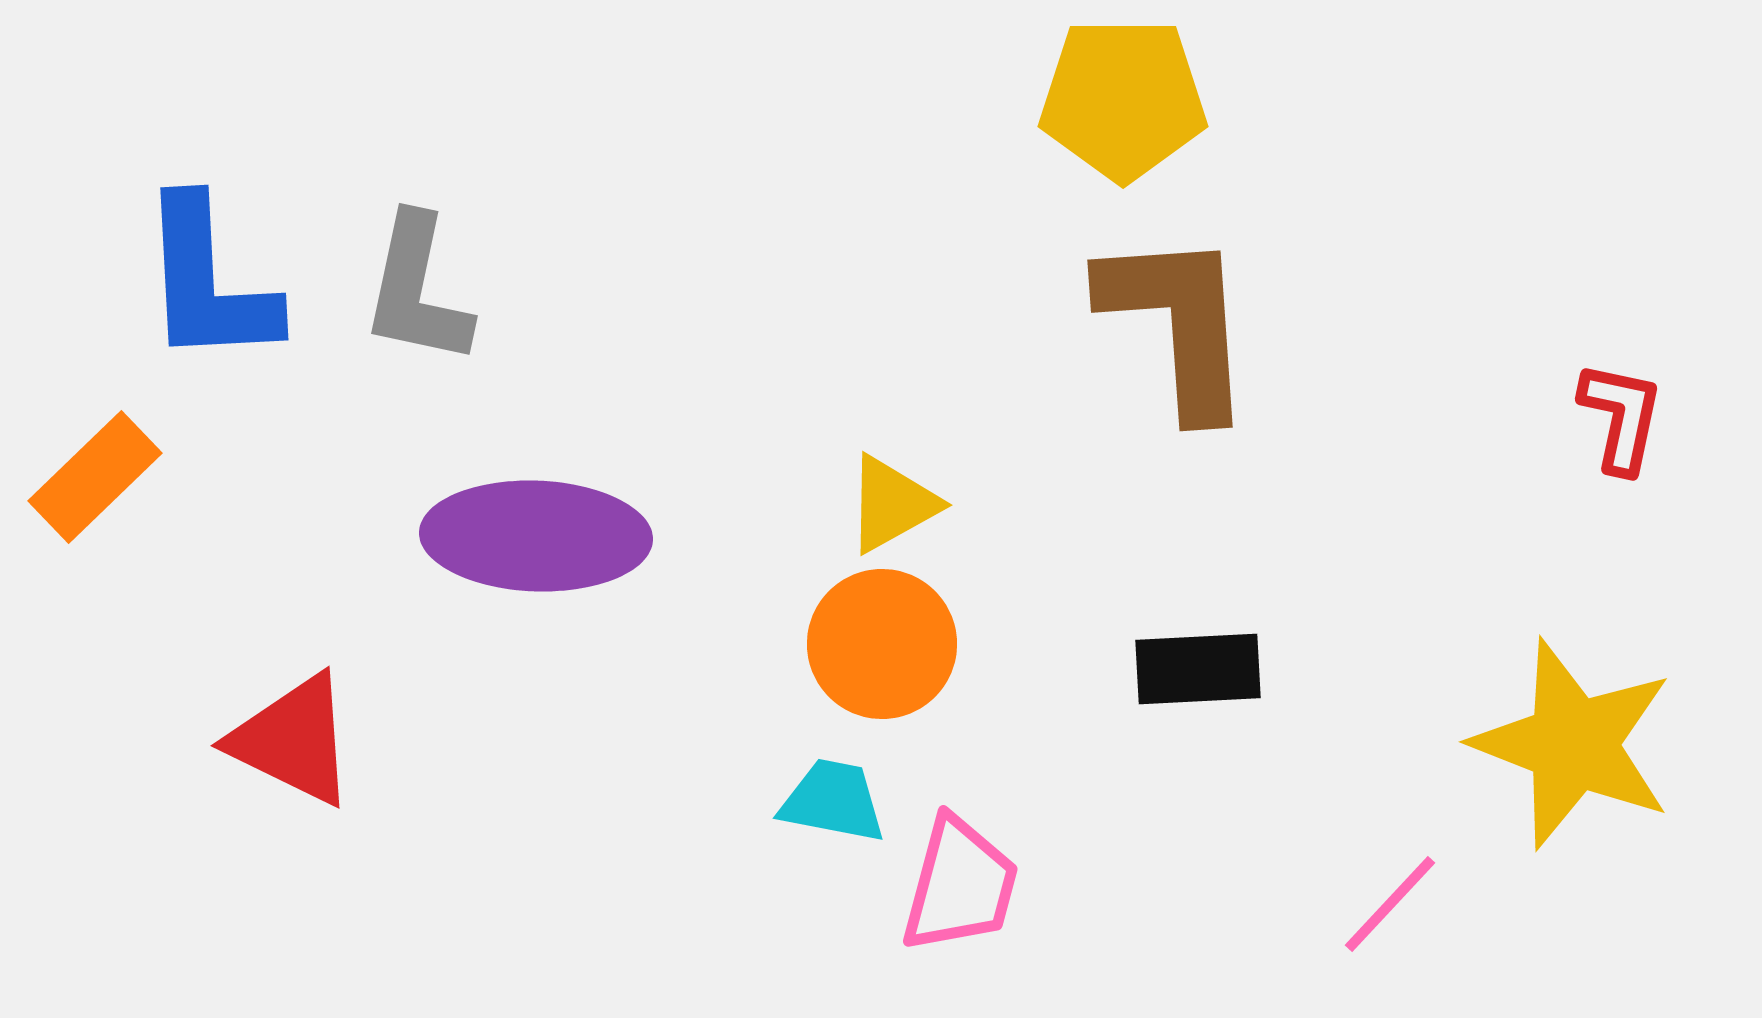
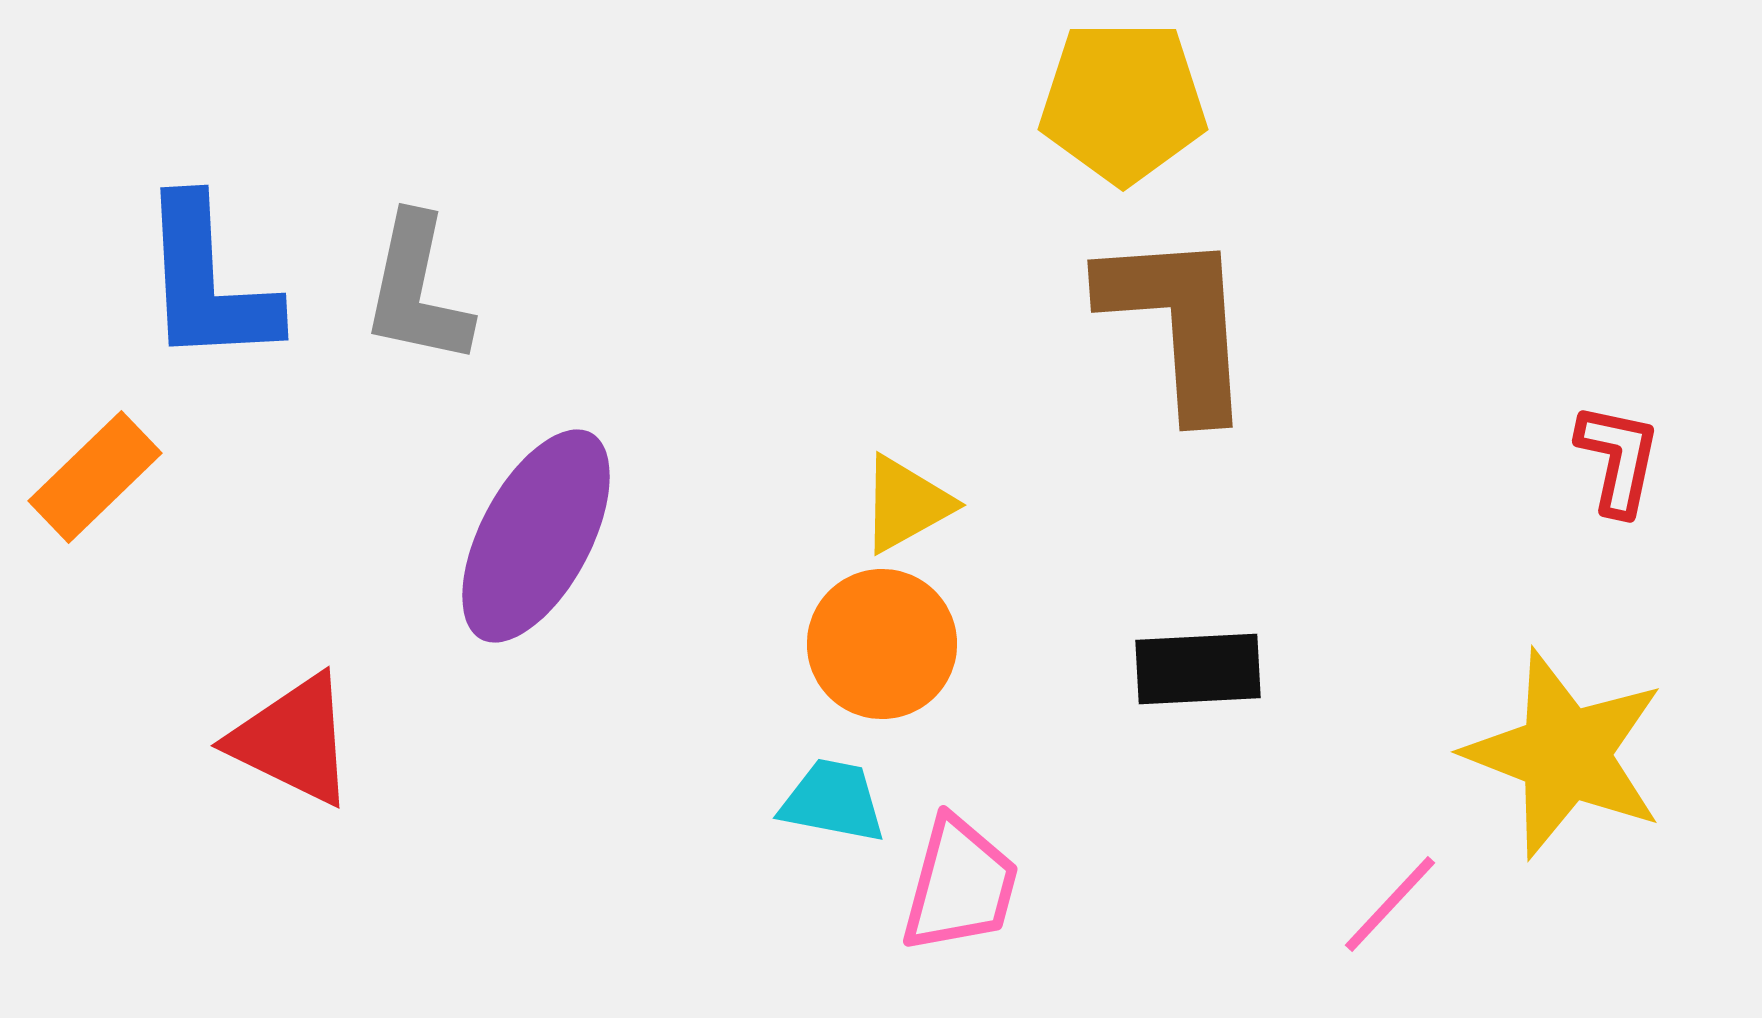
yellow pentagon: moved 3 px down
red L-shape: moved 3 px left, 42 px down
yellow triangle: moved 14 px right
purple ellipse: rotated 64 degrees counterclockwise
yellow star: moved 8 px left, 10 px down
